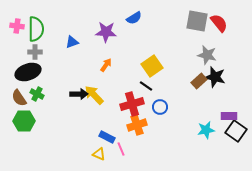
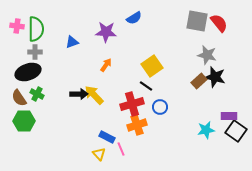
yellow triangle: rotated 24 degrees clockwise
